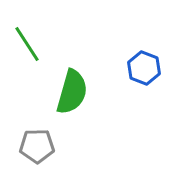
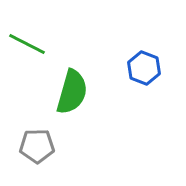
green line: rotated 30 degrees counterclockwise
